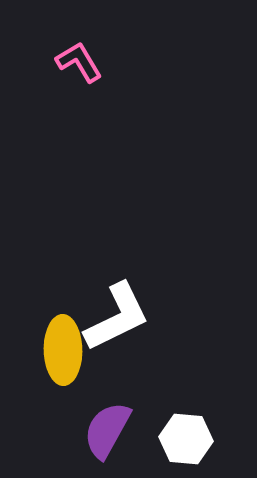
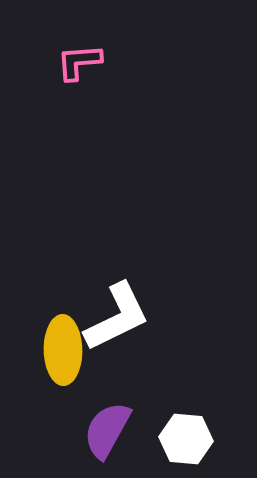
pink L-shape: rotated 63 degrees counterclockwise
